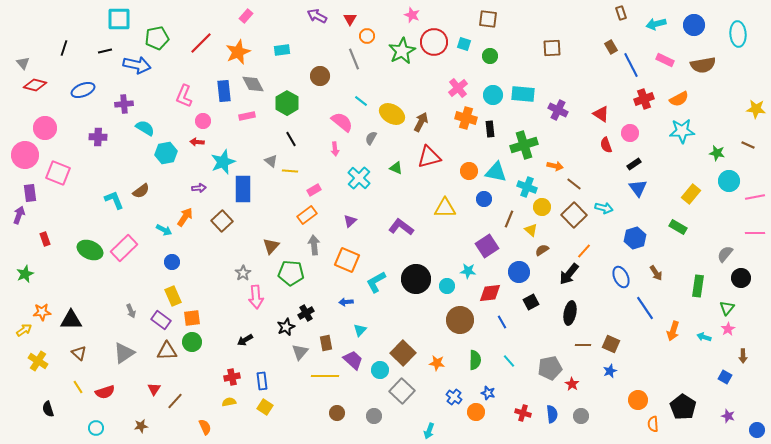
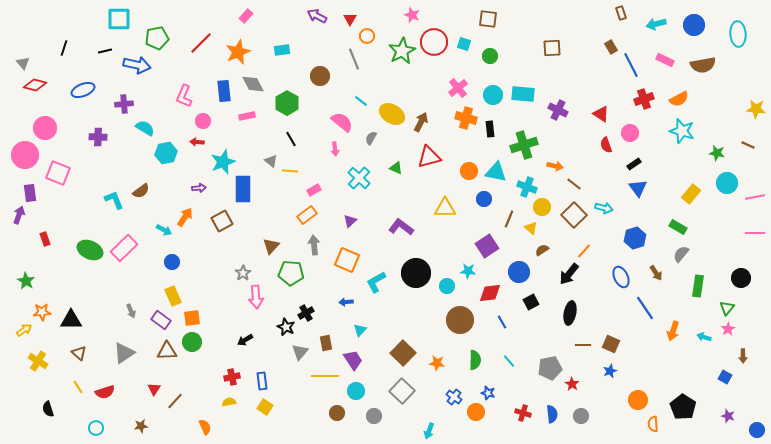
cyan star at (682, 131): rotated 20 degrees clockwise
cyan circle at (729, 181): moved 2 px left, 2 px down
brown square at (222, 221): rotated 15 degrees clockwise
yellow triangle at (531, 230): moved 2 px up
gray semicircle at (725, 254): moved 44 px left
green star at (25, 274): moved 1 px right, 7 px down; rotated 18 degrees counterclockwise
black circle at (416, 279): moved 6 px up
black star at (286, 327): rotated 24 degrees counterclockwise
purple trapezoid at (353, 360): rotated 15 degrees clockwise
cyan circle at (380, 370): moved 24 px left, 21 px down
